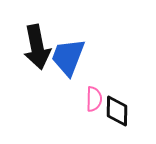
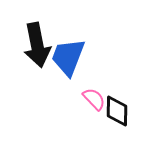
black arrow: moved 2 px up
pink semicircle: rotated 45 degrees counterclockwise
